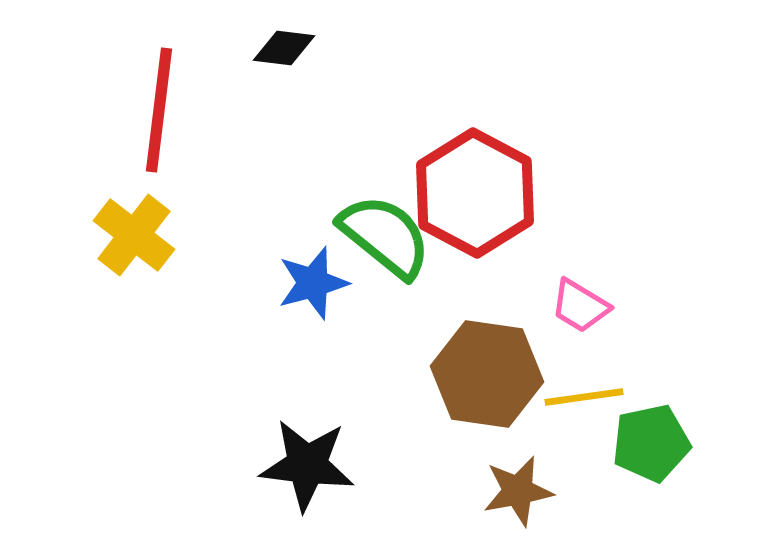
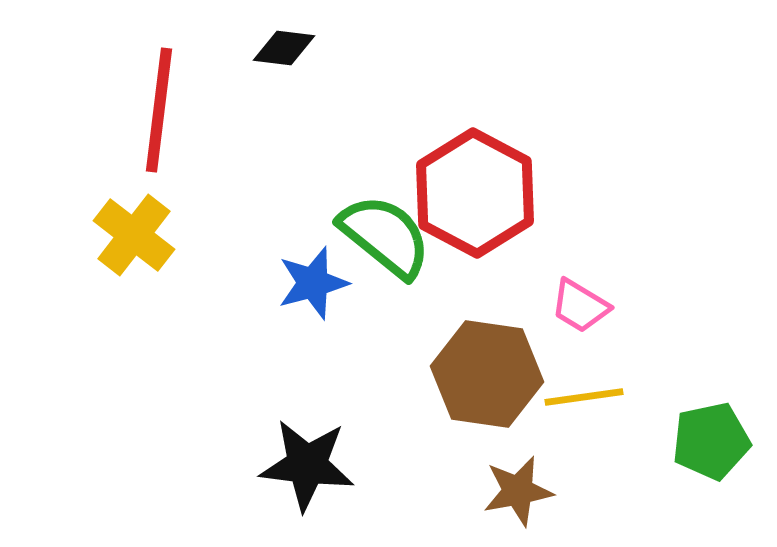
green pentagon: moved 60 px right, 2 px up
